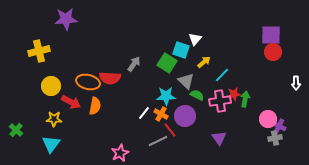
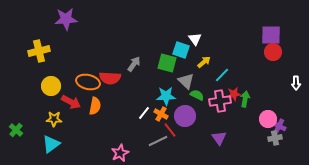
white triangle: rotated 16 degrees counterclockwise
green square: rotated 18 degrees counterclockwise
cyan triangle: rotated 18 degrees clockwise
